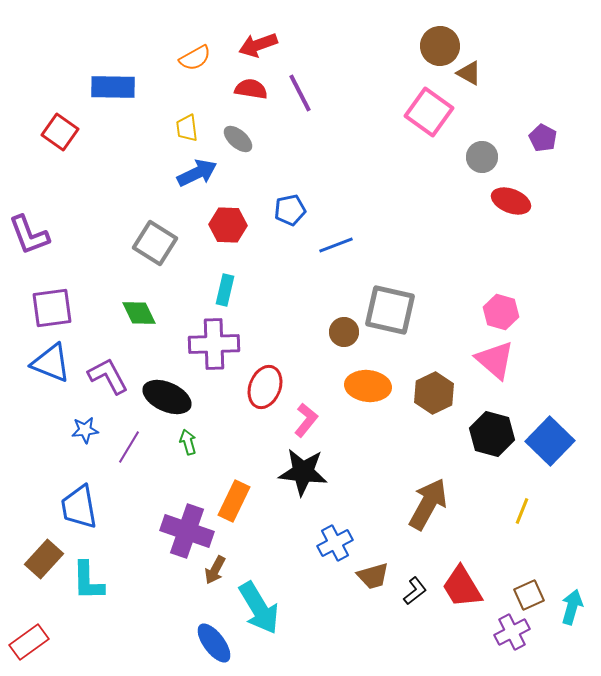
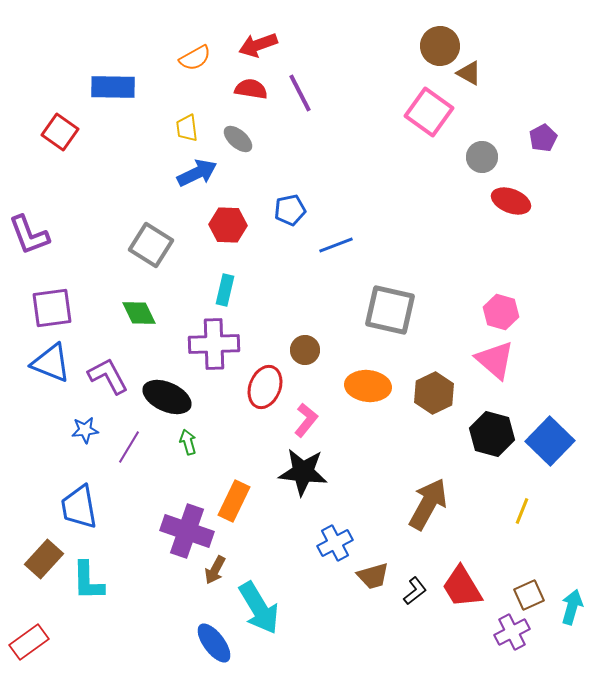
purple pentagon at (543, 138): rotated 16 degrees clockwise
gray square at (155, 243): moved 4 px left, 2 px down
brown circle at (344, 332): moved 39 px left, 18 px down
